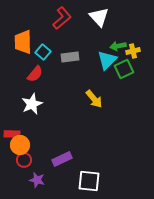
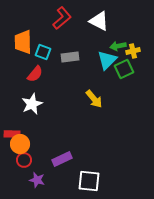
white triangle: moved 4 px down; rotated 20 degrees counterclockwise
cyan square: rotated 21 degrees counterclockwise
orange circle: moved 1 px up
